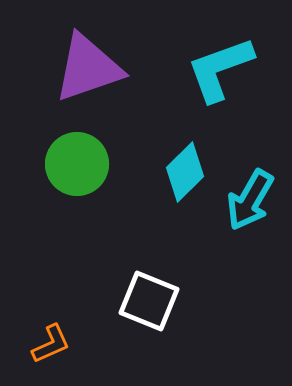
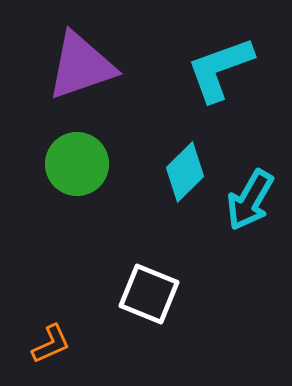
purple triangle: moved 7 px left, 2 px up
white square: moved 7 px up
